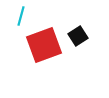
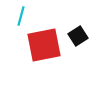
red square: rotated 9 degrees clockwise
